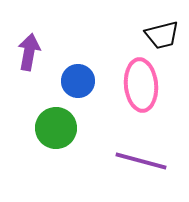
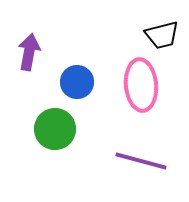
blue circle: moved 1 px left, 1 px down
green circle: moved 1 px left, 1 px down
